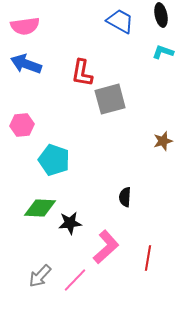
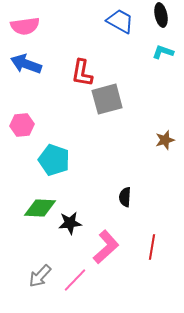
gray square: moved 3 px left
brown star: moved 2 px right, 1 px up
red line: moved 4 px right, 11 px up
